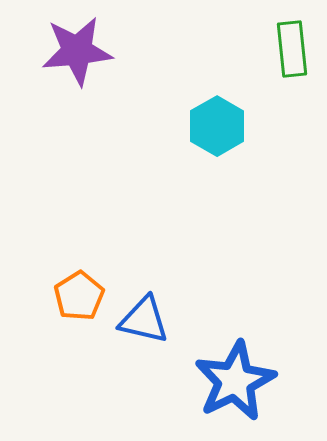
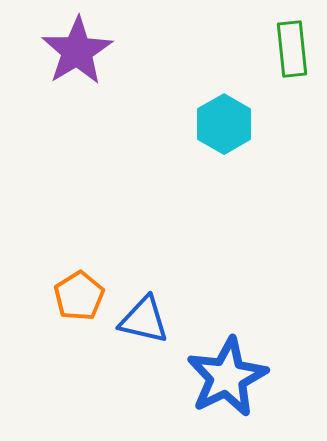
purple star: rotated 26 degrees counterclockwise
cyan hexagon: moved 7 px right, 2 px up
blue star: moved 8 px left, 4 px up
